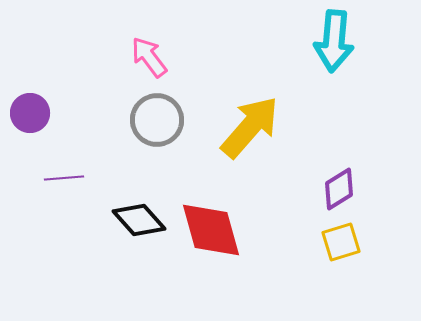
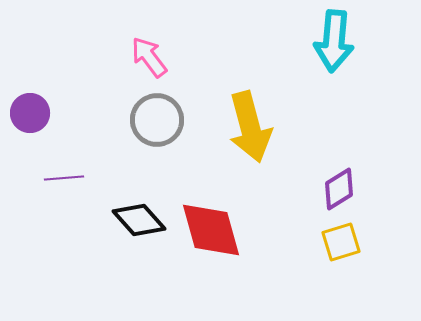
yellow arrow: rotated 124 degrees clockwise
